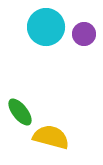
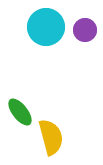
purple circle: moved 1 px right, 4 px up
yellow semicircle: rotated 60 degrees clockwise
